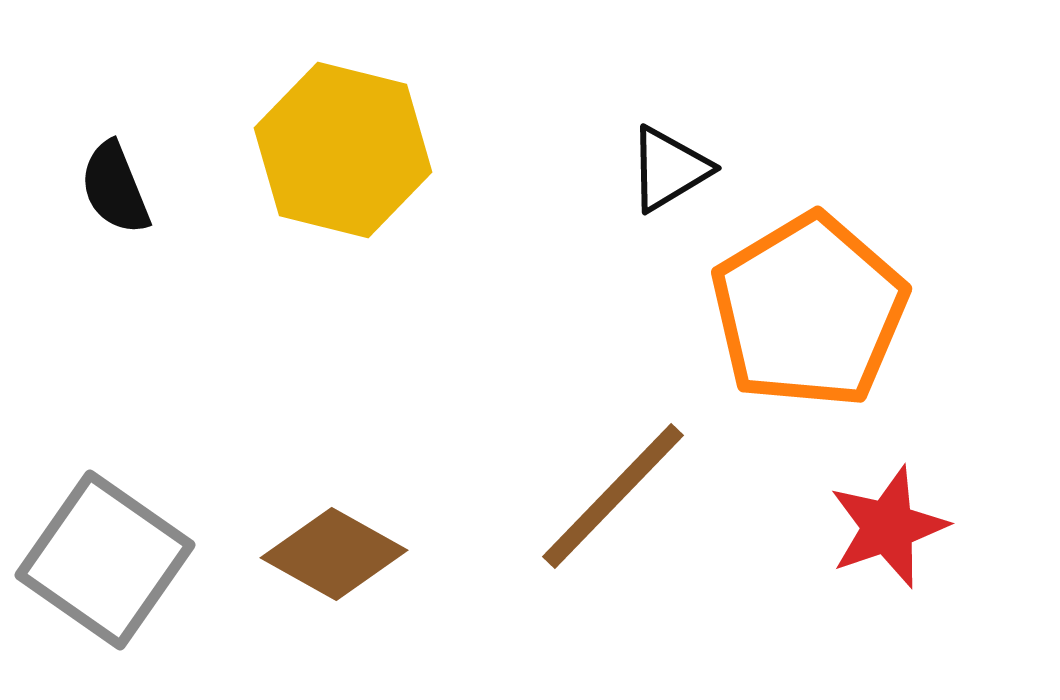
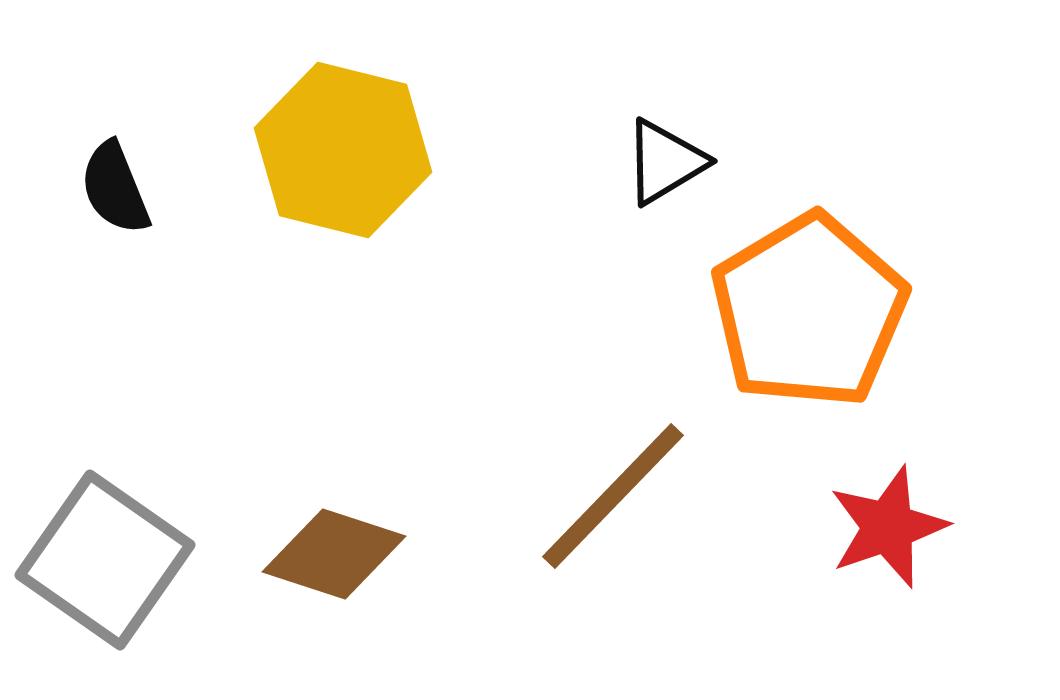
black triangle: moved 4 px left, 7 px up
brown diamond: rotated 11 degrees counterclockwise
